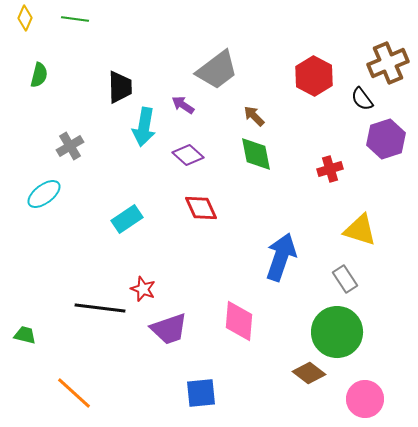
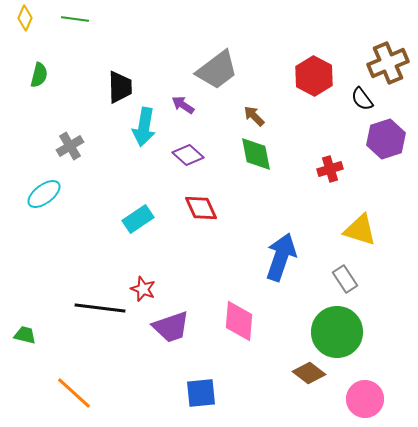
cyan rectangle: moved 11 px right
purple trapezoid: moved 2 px right, 2 px up
